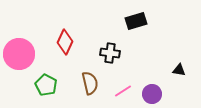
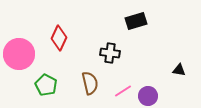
red diamond: moved 6 px left, 4 px up
purple circle: moved 4 px left, 2 px down
